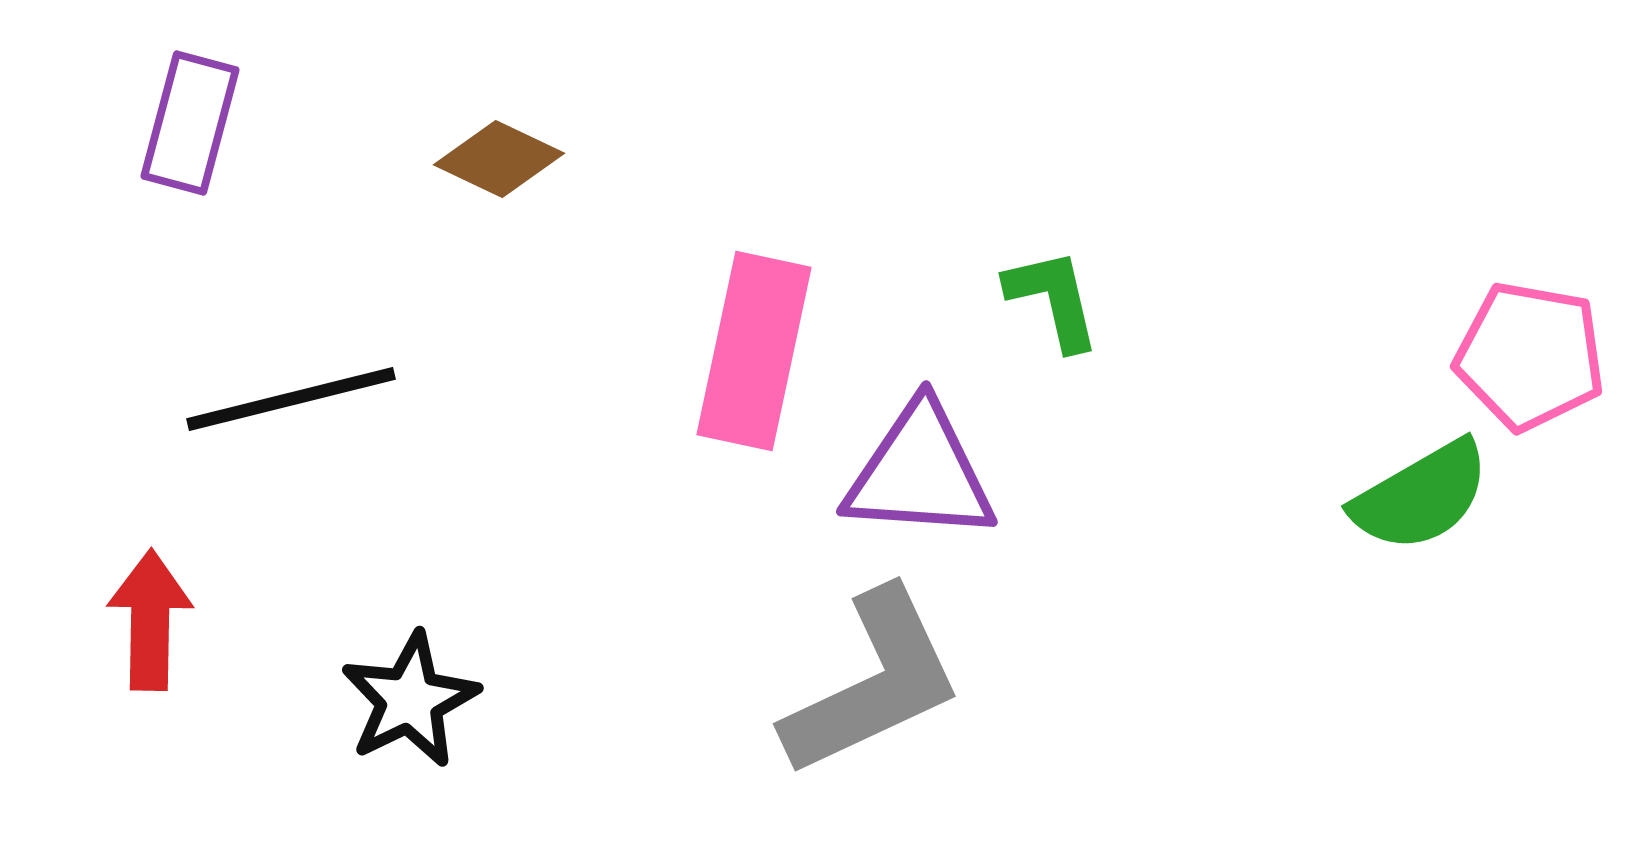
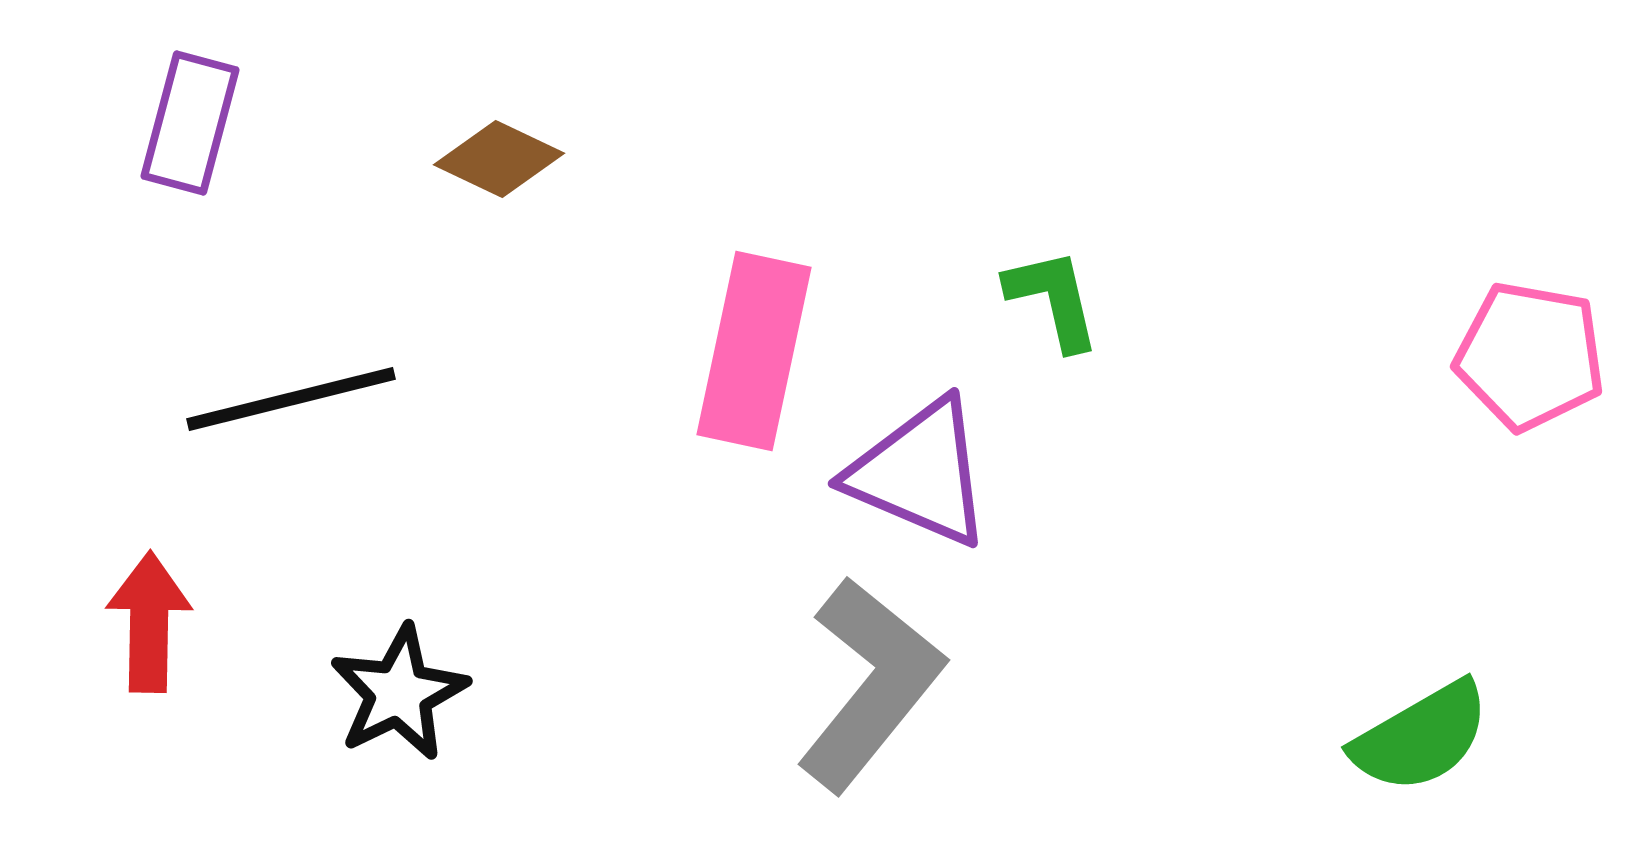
purple triangle: rotated 19 degrees clockwise
green semicircle: moved 241 px down
red arrow: moved 1 px left, 2 px down
gray L-shape: moved 3 px left, 1 px down; rotated 26 degrees counterclockwise
black star: moved 11 px left, 7 px up
